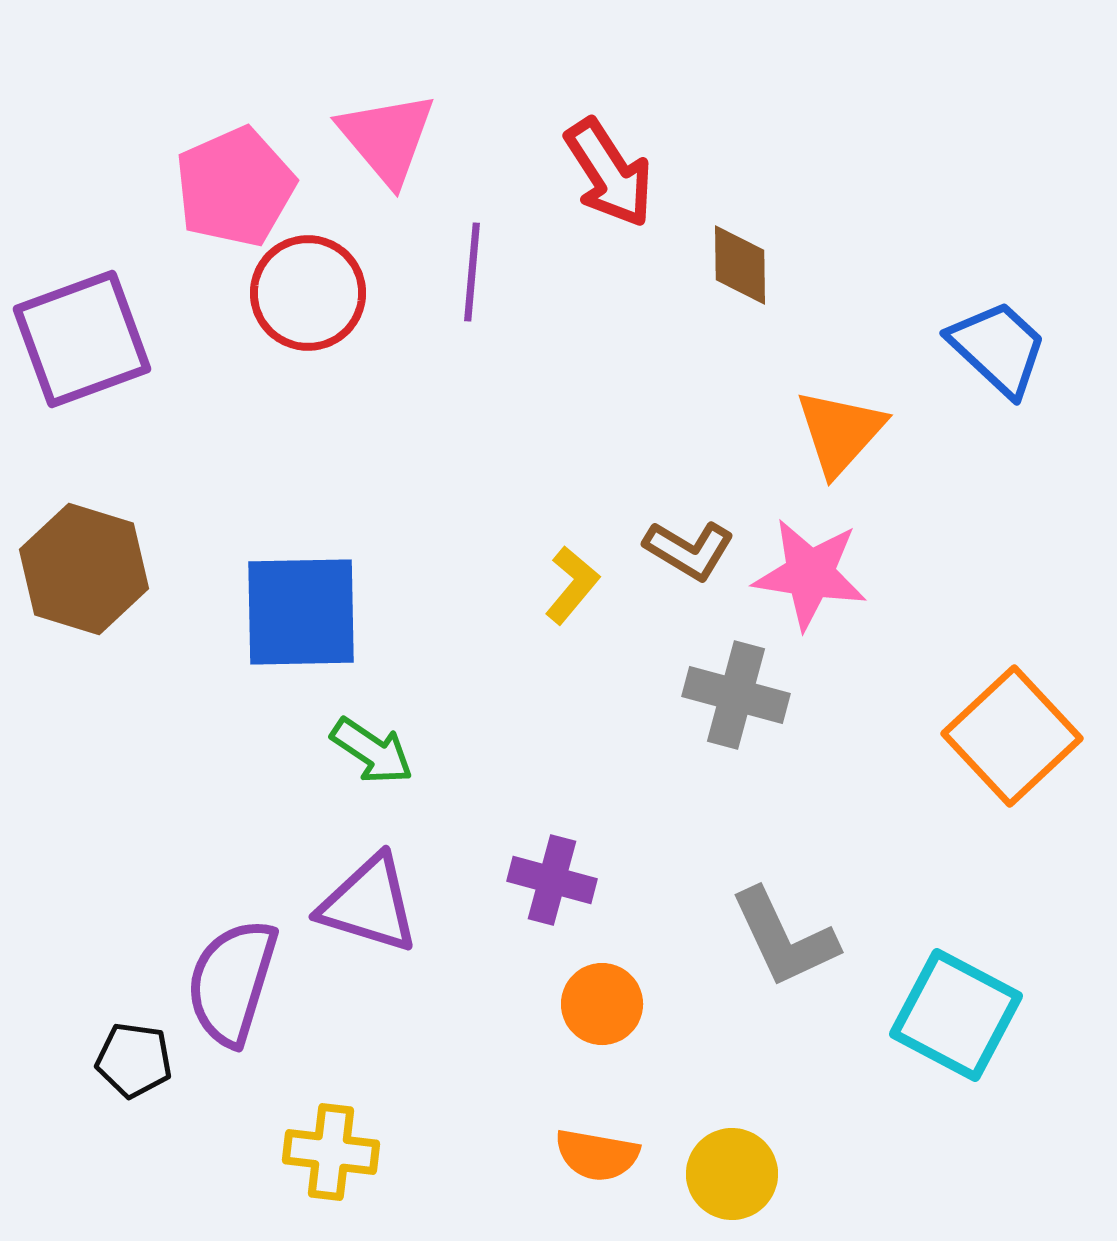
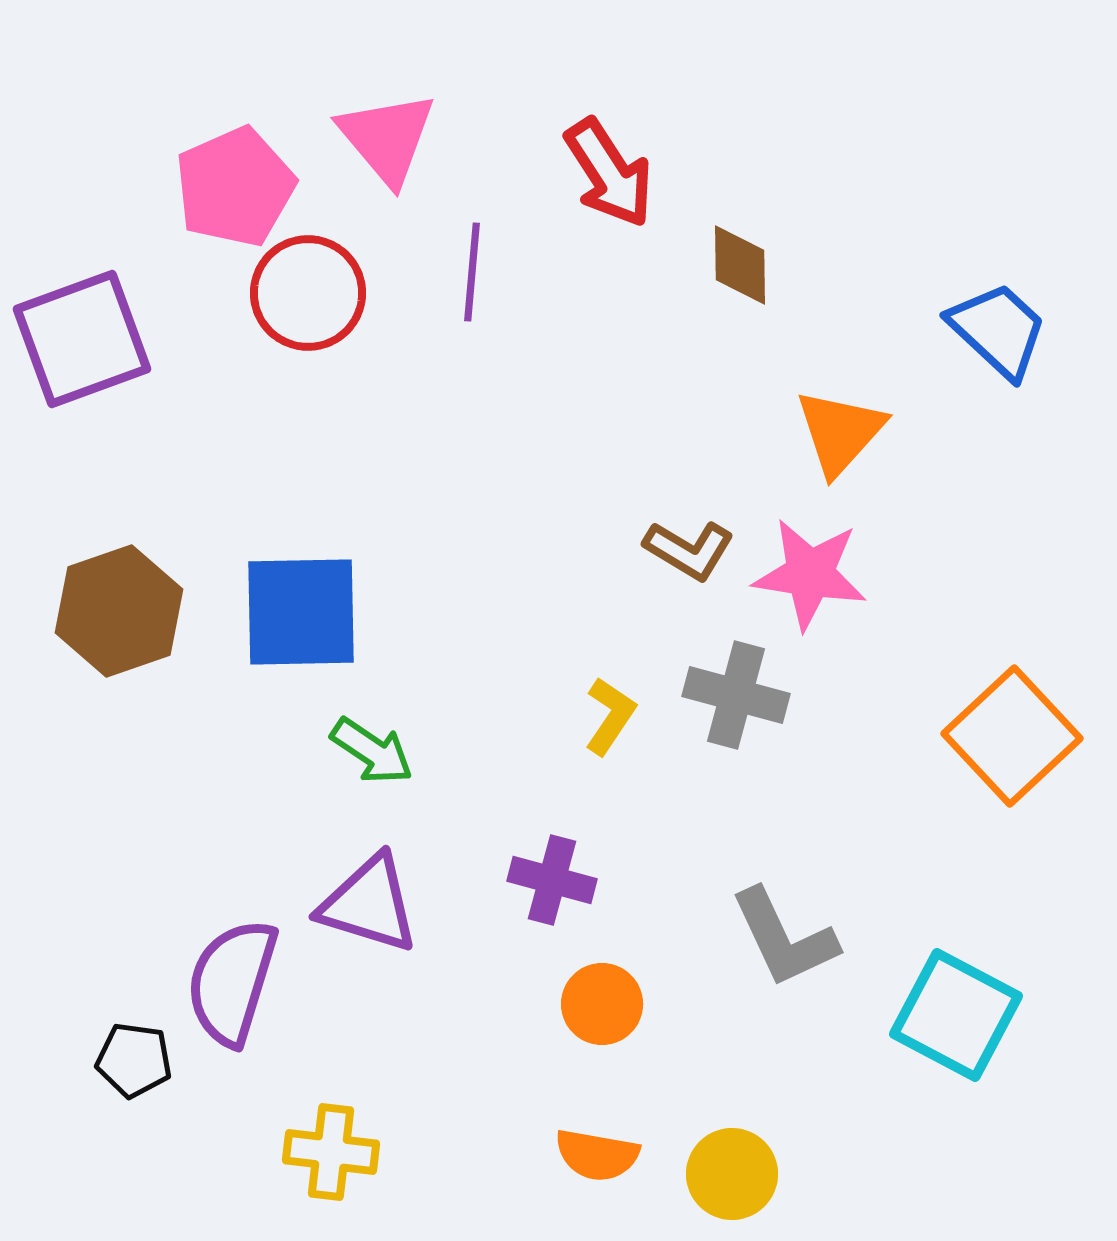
blue trapezoid: moved 18 px up
brown hexagon: moved 35 px right, 42 px down; rotated 24 degrees clockwise
yellow L-shape: moved 38 px right, 131 px down; rotated 6 degrees counterclockwise
